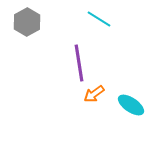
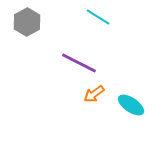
cyan line: moved 1 px left, 2 px up
purple line: rotated 54 degrees counterclockwise
